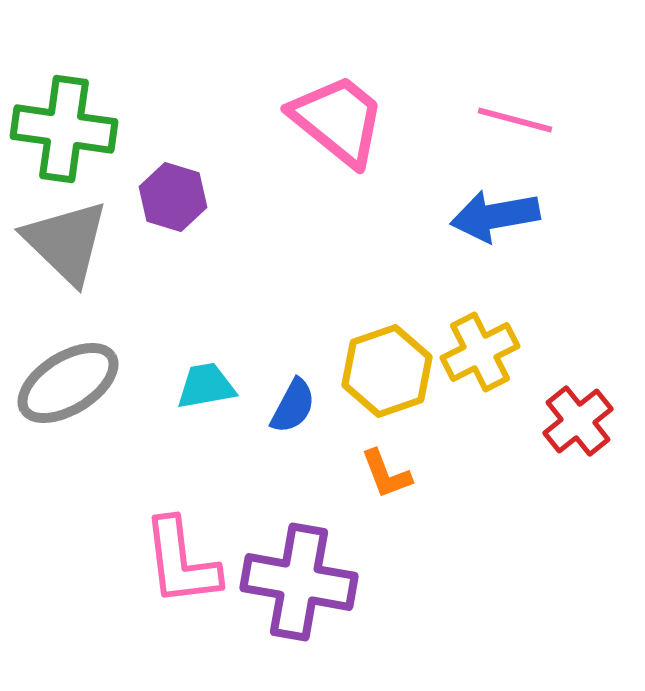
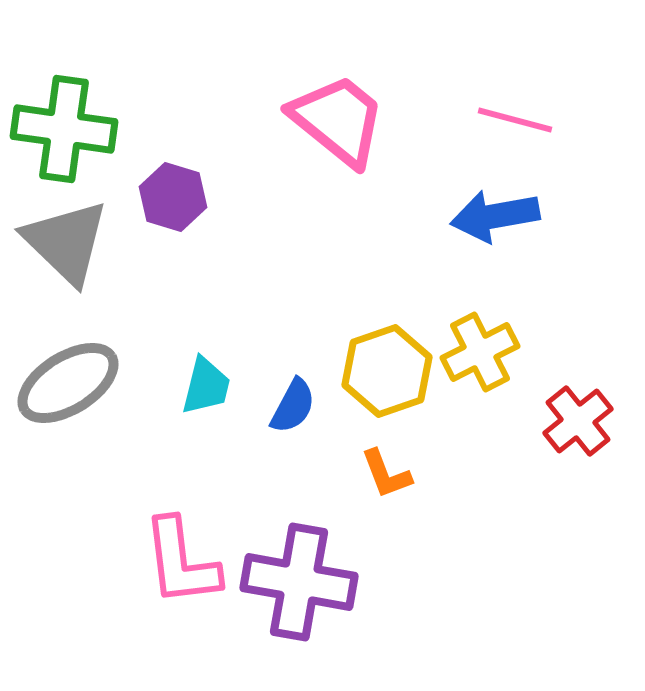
cyan trapezoid: rotated 114 degrees clockwise
